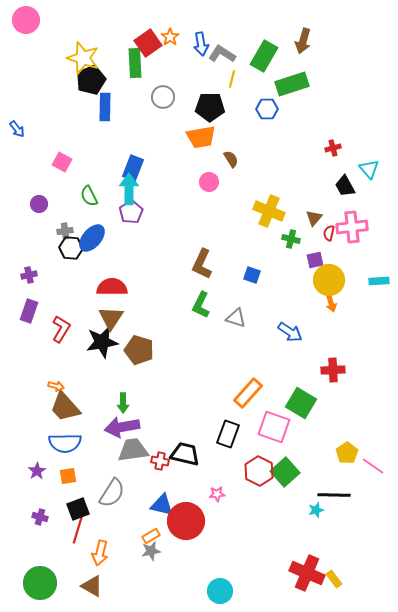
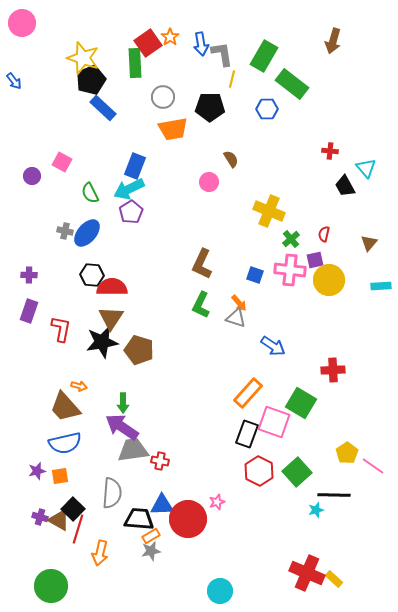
pink circle at (26, 20): moved 4 px left, 3 px down
brown arrow at (303, 41): moved 30 px right
gray L-shape at (222, 54): rotated 48 degrees clockwise
green rectangle at (292, 84): rotated 56 degrees clockwise
blue rectangle at (105, 107): moved 2 px left, 1 px down; rotated 48 degrees counterclockwise
blue arrow at (17, 129): moved 3 px left, 48 px up
orange trapezoid at (201, 137): moved 28 px left, 8 px up
red cross at (333, 148): moved 3 px left, 3 px down; rotated 21 degrees clockwise
blue rectangle at (133, 168): moved 2 px right, 2 px up
cyan triangle at (369, 169): moved 3 px left, 1 px up
cyan arrow at (129, 189): rotated 116 degrees counterclockwise
green semicircle at (89, 196): moved 1 px right, 3 px up
purple circle at (39, 204): moved 7 px left, 28 px up
brown triangle at (314, 218): moved 55 px right, 25 px down
pink cross at (352, 227): moved 62 px left, 43 px down; rotated 12 degrees clockwise
gray cross at (65, 231): rotated 21 degrees clockwise
red semicircle at (329, 233): moved 5 px left, 1 px down
blue ellipse at (92, 238): moved 5 px left, 5 px up
green cross at (291, 239): rotated 36 degrees clockwise
black hexagon at (71, 248): moved 21 px right, 27 px down
purple cross at (29, 275): rotated 14 degrees clockwise
blue square at (252, 275): moved 3 px right
cyan rectangle at (379, 281): moved 2 px right, 5 px down
orange arrow at (331, 303): moved 92 px left; rotated 24 degrees counterclockwise
red L-shape at (61, 329): rotated 20 degrees counterclockwise
blue arrow at (290, 332): moved 17 px left, 14 px down
orange arrow at (56, 386): moved 23 px right
purple arrow at (122, 427): rotated 44 degrees clockwise
pink square at (274, 427): moved 5 px up
black rectangle at (228, 434): moved 19 px right
blue semicircle at (65, 443): rotated 12 degrees counterclockwise
black trapezoid at (185, 454): moved 46 px left, 65 px down; rotated 8 degrees counterclockwise
purple star at (37, 471): rotated 18 degrees clockwise
green square at (285, 472): moved 12 px right
orange square at (68, 476): moved 8 px left
gray semicircle at (112, 493): rotated 28 degrees counterclockwise
pink star at (217, 494): moved 8 px down; rotated 14 degrees counterclockwise
blue triangle at (162, 505): rotated 15 degrees counterclockwise
black square at (78, 509): moved 5 px left; rotated 25 degrees counterclockwise
red circle at (186, 521): moved 2 px right, 2 px up
yellow rectangle at (334, 579): rotated 12 degrees counterclockwise
green circle at (40, 583): moved 11 px right, 3 px down
brown triangle at (92, 586): moved 33 px left, 66 px up
